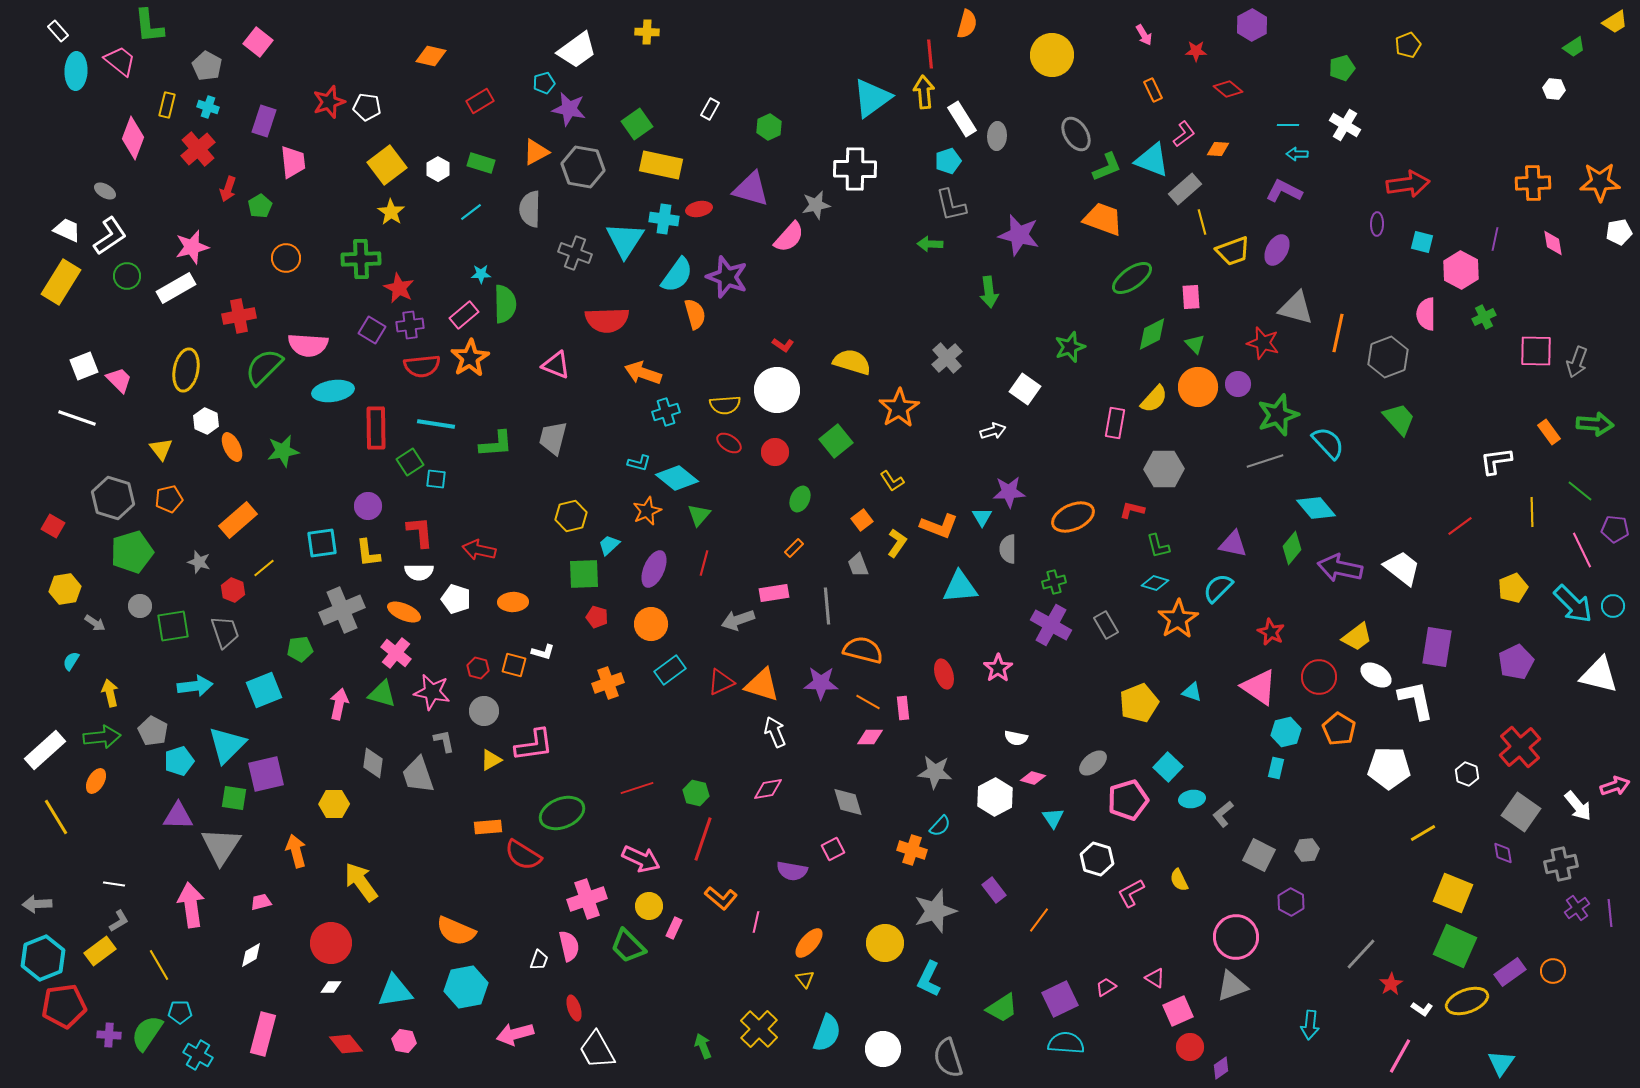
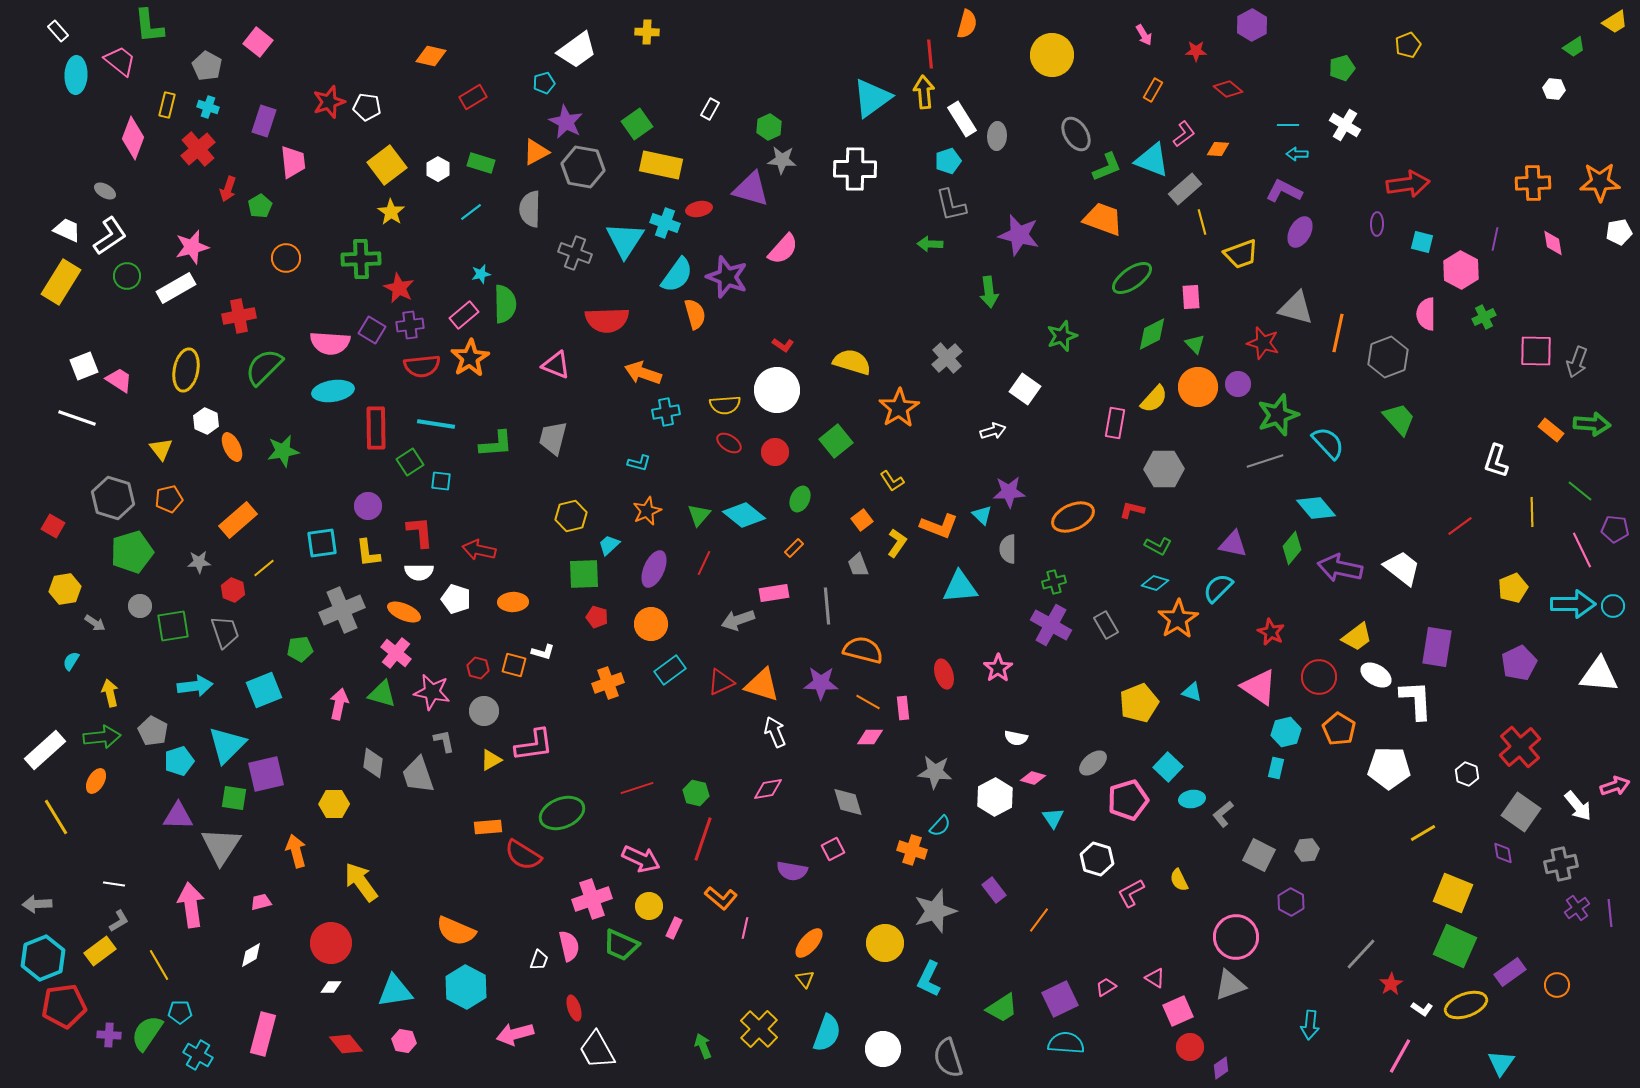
cyan ellipse at (76, 71): moved 4 px down
orange rectangle at (1153, 90): rotated 55 degrees clockwise
red rectangle at (480, 101): moved 7 px left, 4 px up
purple star at (569, 109): moved 3 px left, 13 px down; rotated 16 degrees clockwise
gray star at (816, 205): moved 34 px left, 45 px up; rotated 16 degrees clockwise
cyan cross at (664, 219): moved 1 px right, 4 px down; rotated 12 degrees clockwise
pink semicircle at (789, 237): moved 6 px left, 12 px down
purple ellipse at (1277, 250): moved 23 px right, 18 px up
yellow trapezoid at (1233, 251): moved 8 px right, 3 px down
cyan star at (481, 274): rotated 12 degrees counterclockwise
pink semicircle at (308, 345): moved 22 px right, 2 px up
green star at (1070, 347): moved 8 px left, 11 px up
pink trapezoid at (119, 380): rotated 12 degrees counterclockwise
cyan cross at (666, 412): rotated 8 degrees clockwise
green arrow at (1595, 424): moved 3 px left
orange rectangle at (1549, 432): moved 2 px right, 2 px up; rotated 15 degrees counterclockwise
white L-shape at (1496, 461): rotated 64 degrees counterclockwise
cyan diamond at (677, 478): moved 67 px right, 37 px down
cyan square at (436, 479): moved 5 px right, 2 px down
cyan triangle at (982, 517): moved 2 px up; rotated 15 degrees counterclockwise
green L-shape at (1158, 546): rotated 48 degrees counterclockwise
gray star at (199, 562): rotated 20 degrees counterclockwise
red line at (704, 563): rotated 10 degrees clockwise
cyan arrow at (1573, 604): rotated 45 degrees counterclockwise
purple pentagon at (1516, 662): moved 3 px right, 1 px down
white triangle at (1599, 675): rotated 9 degrees counterclockwise
white L-shape at (1416, 700): rotated 9 degrees clockwise
pink cross at (587, 899): moved 5 px right
pink line at (756, 922): moved 11 px left, 6 px down
green trapezoid at (628, 946): moved 7 px left, 1 px up; rotated 21 degrees counterclockwise
orange circle at (1553, 971): moved 4 px right, 14 px down
gray triangle at (1232, 986): moved 2 px left, 1 px up
cyan hexagon at (466, 987): rotated 21 degrees counterclockwise
yellow ellipse at (1467, 1001): moved 1 px left, 4 px down
